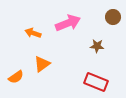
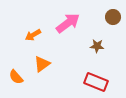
pink arrow: rotated 15 degrees counterclockwise
orange arrow: moved 2 px down; rotated 49 degrees counterclockwise
orange semicircle: rotated 84 degrees clockwise
